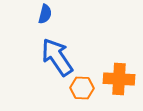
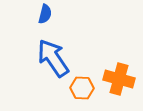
blue arrow: moved 4 px left, 1 px down
orange cross: rotated 12 degrees clockwise
